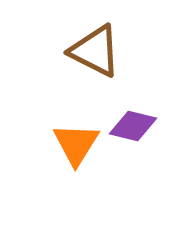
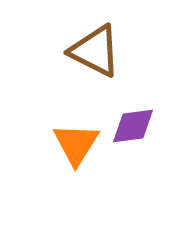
purple diamond: rotated 21 degrees counterclockwise
